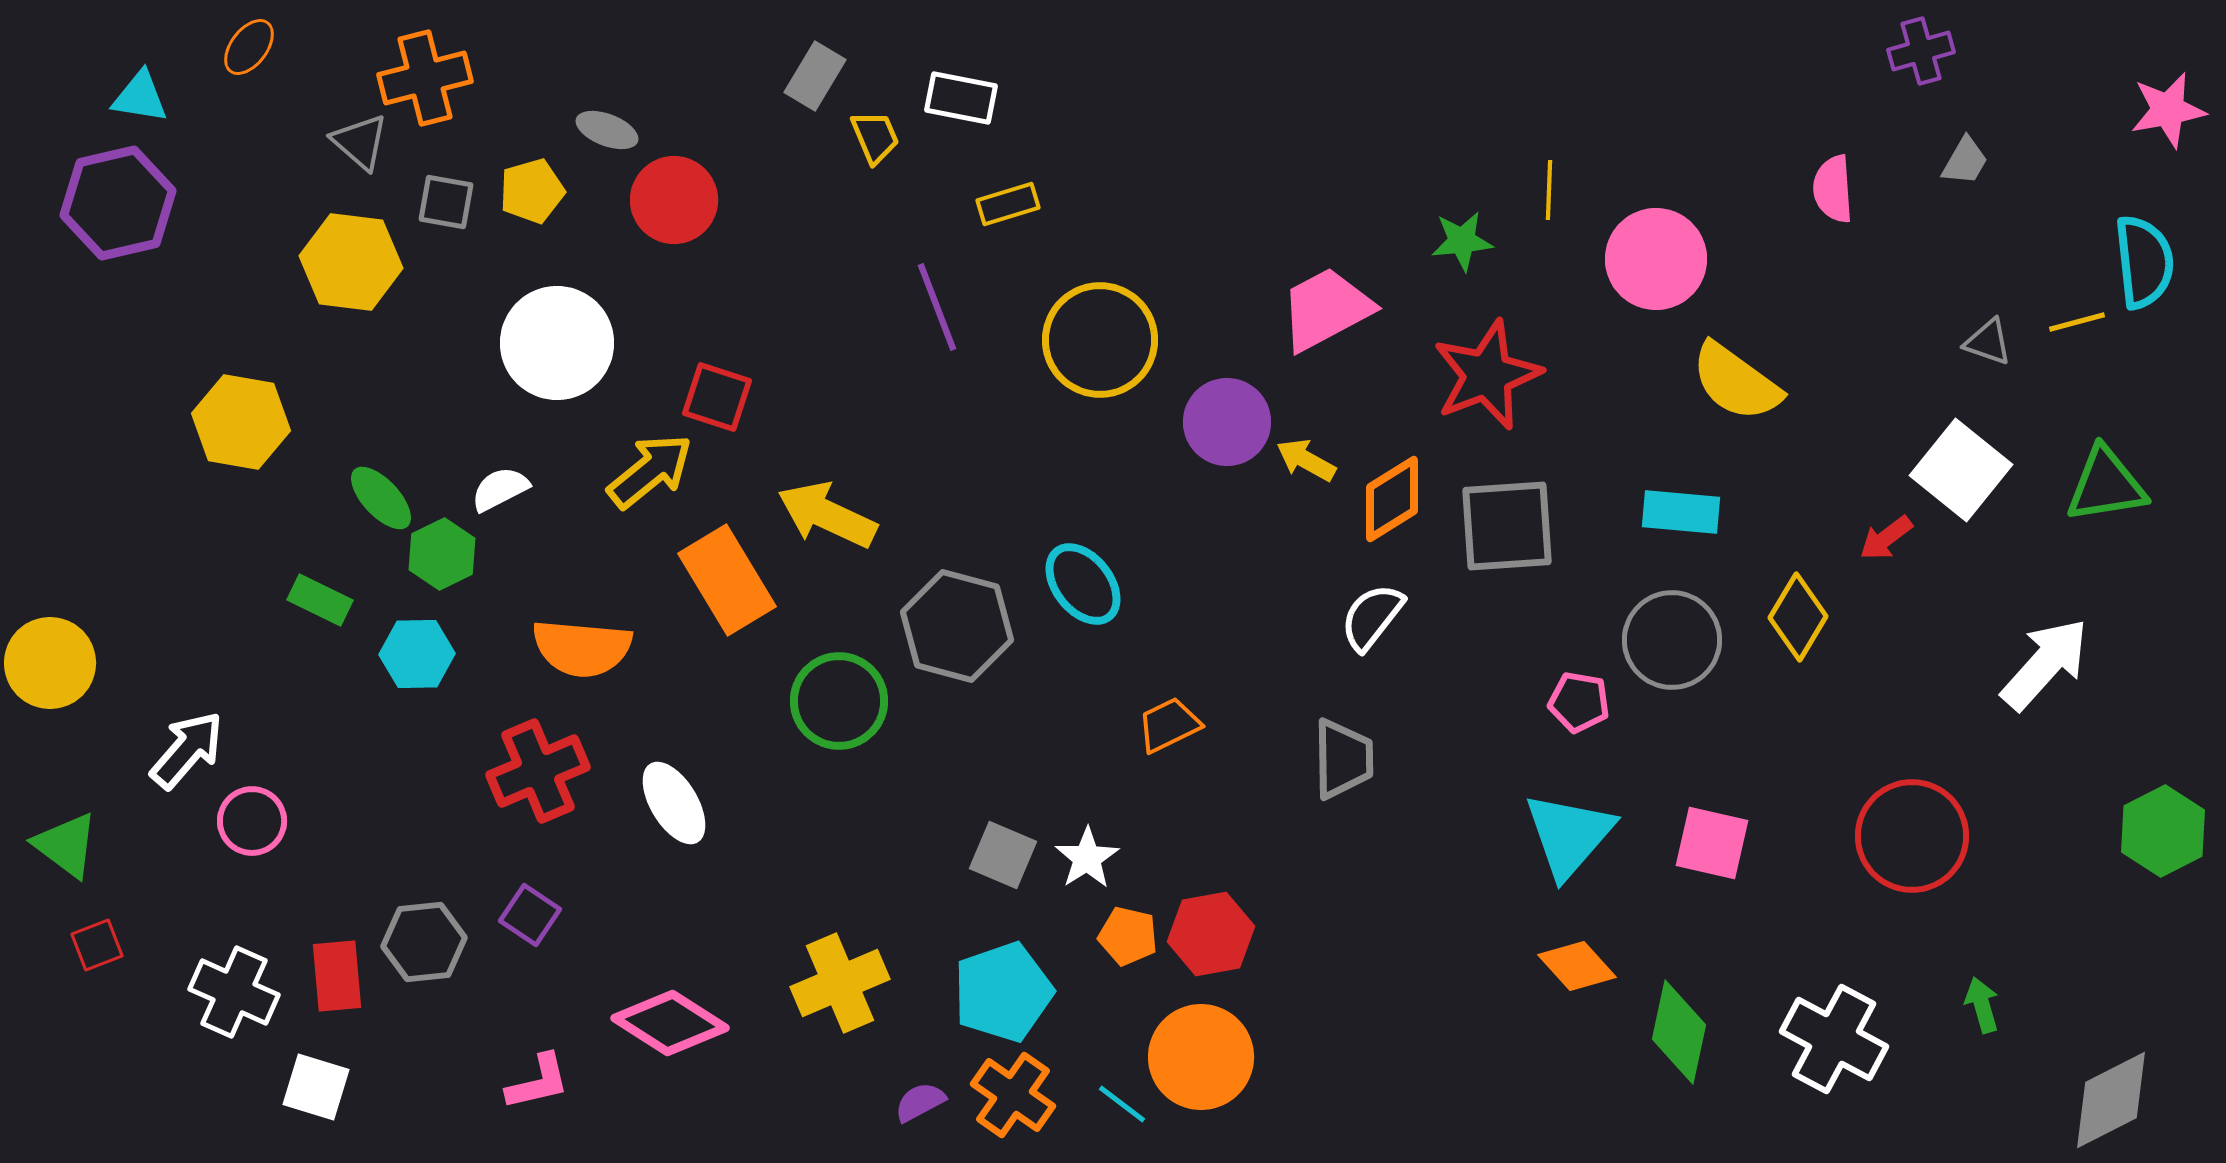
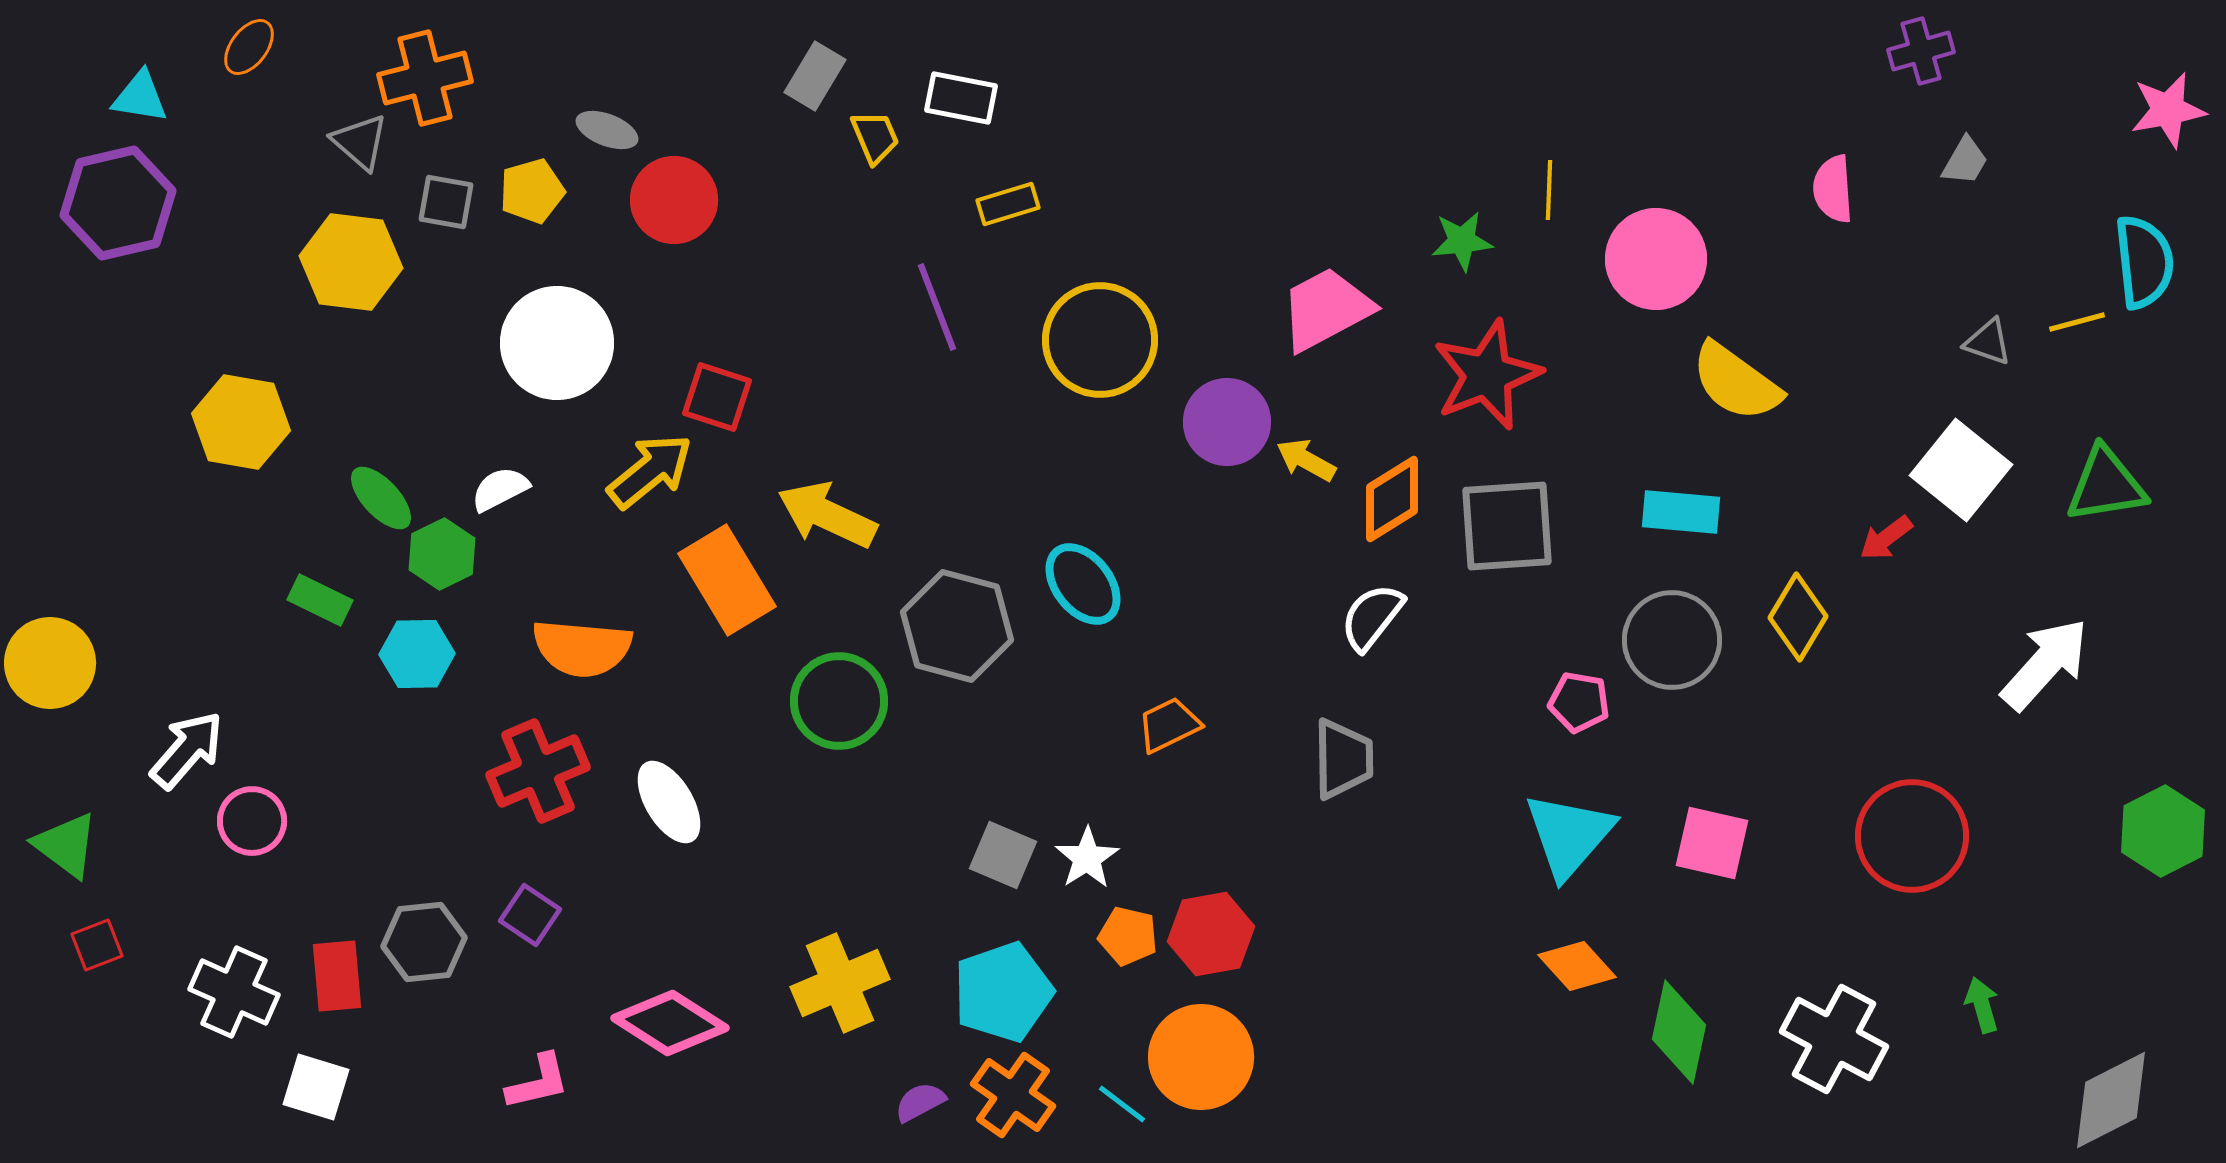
white ellipse at (674, 803): moved 5 px left, 1 px up
